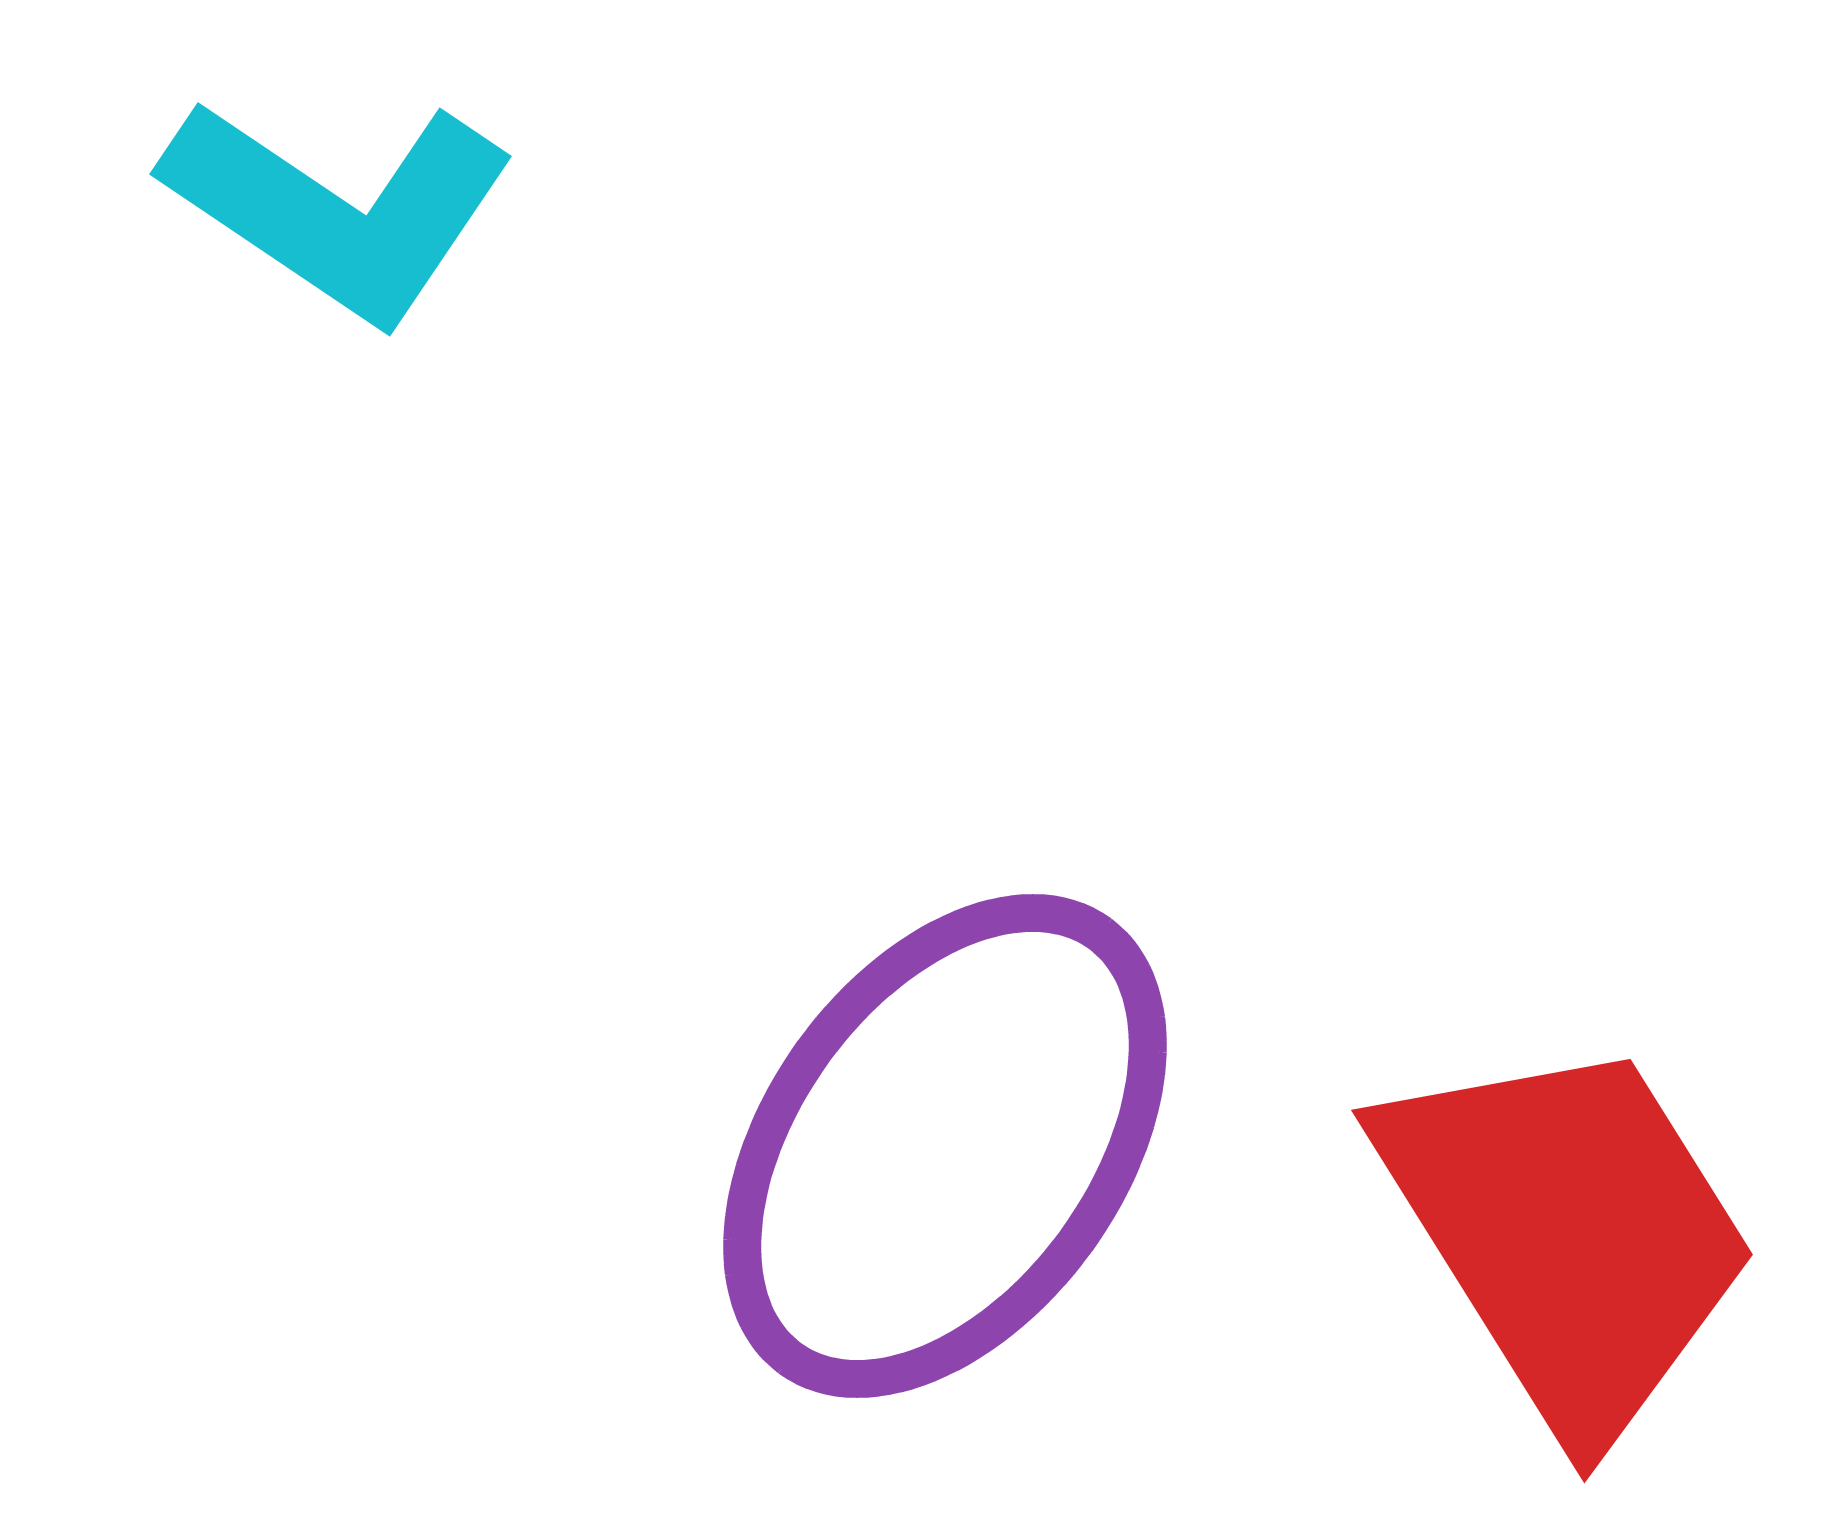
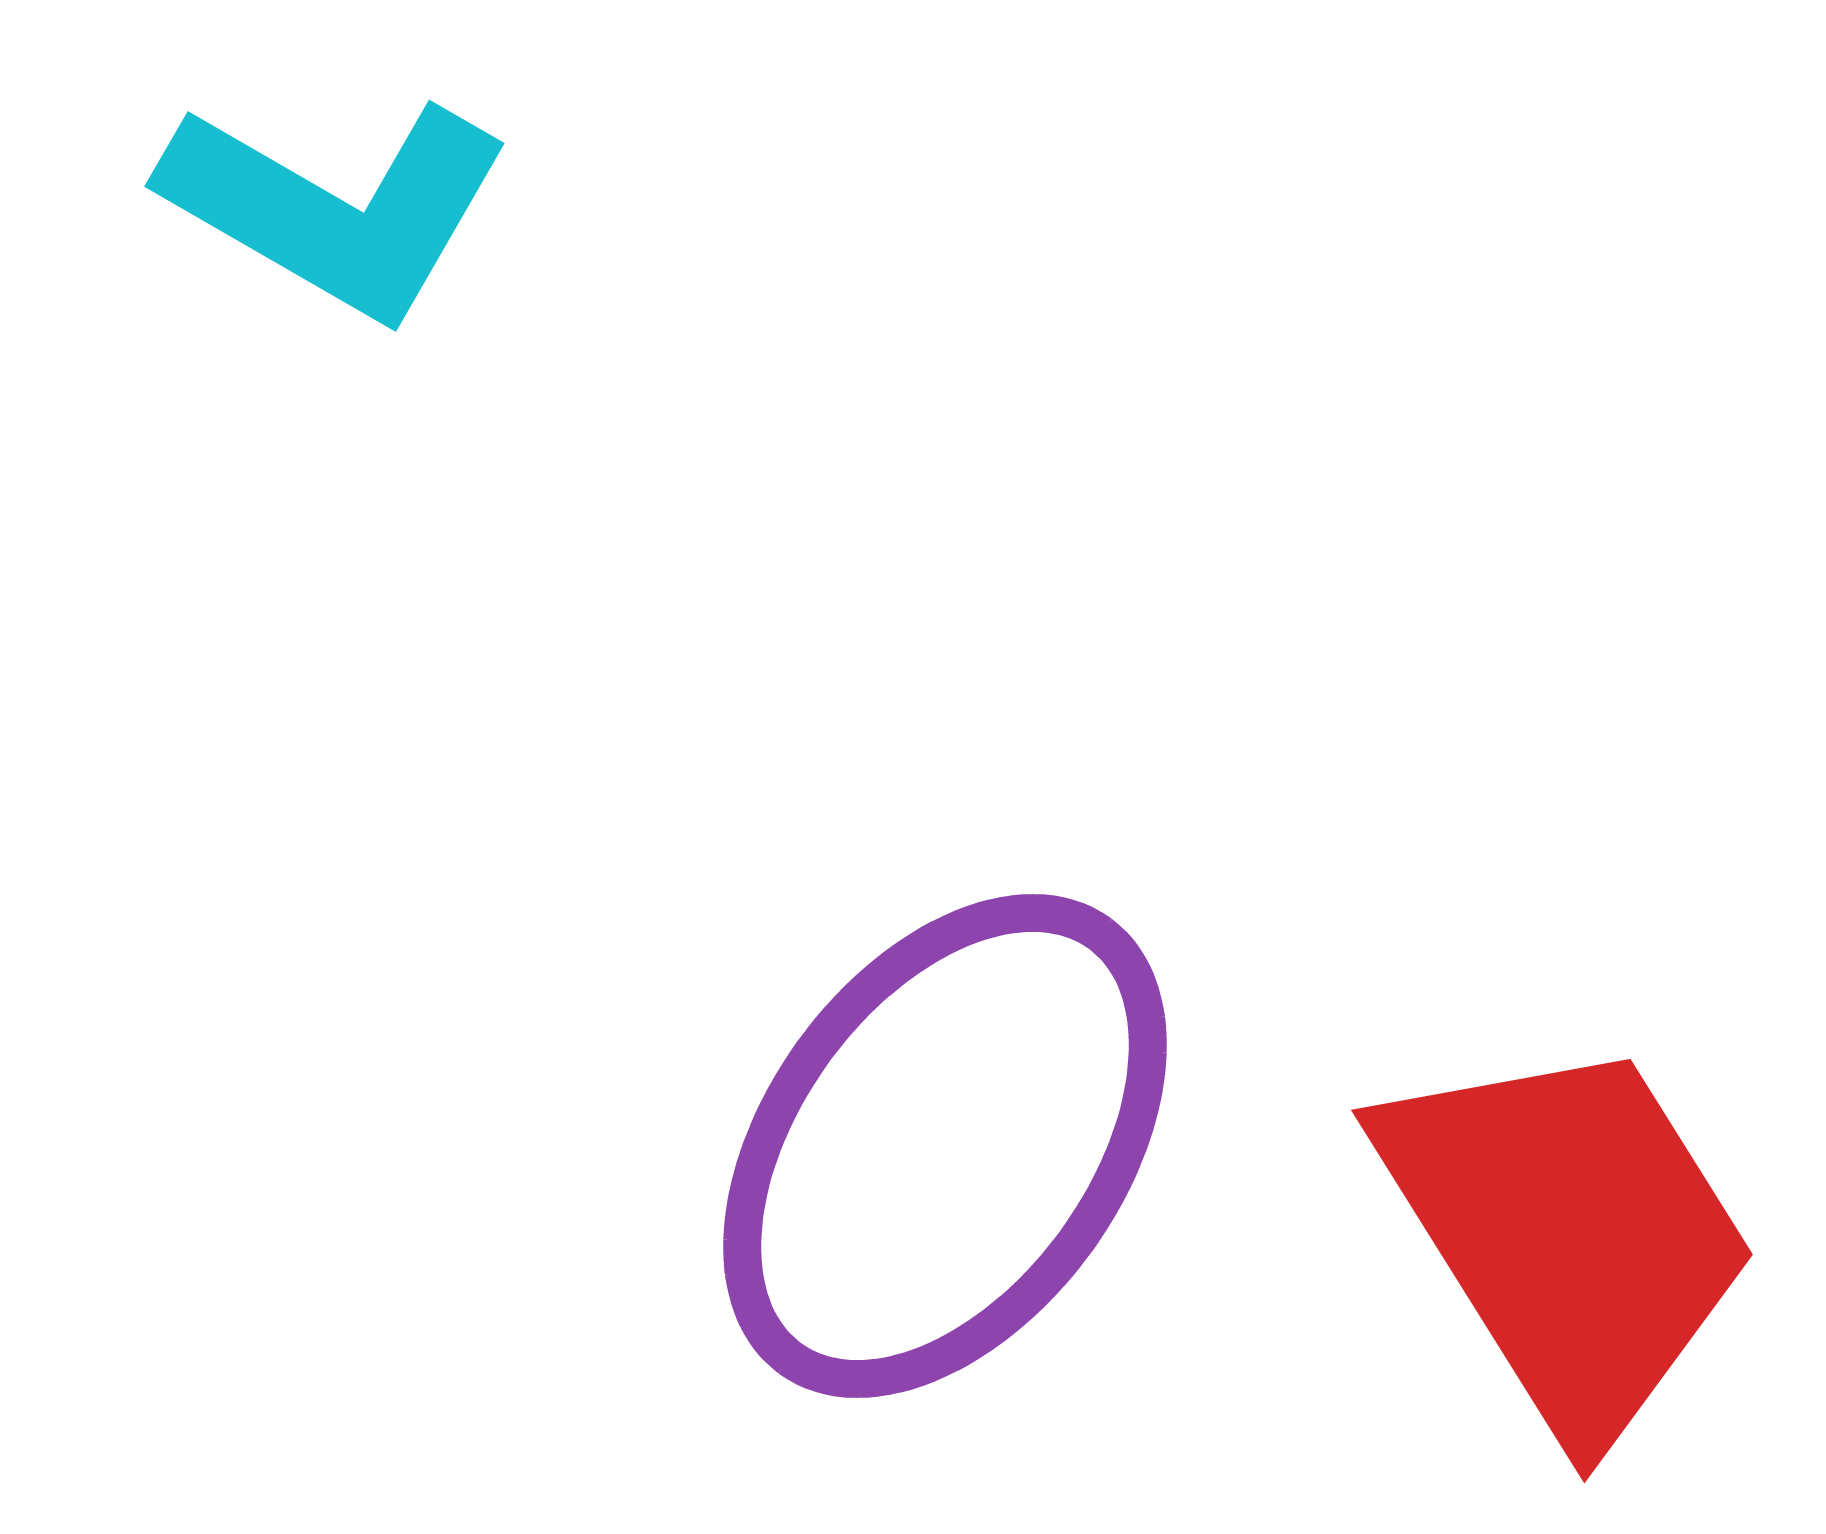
cyan L-shape: moved 3 px left, 1 px up; rotated 4 degrees counterclockwise
